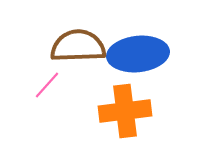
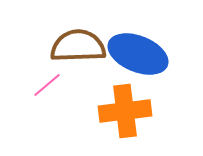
blue ellipse: rotated 28 degrees clockwise
pink line: rotated 8 degrees clockwise
